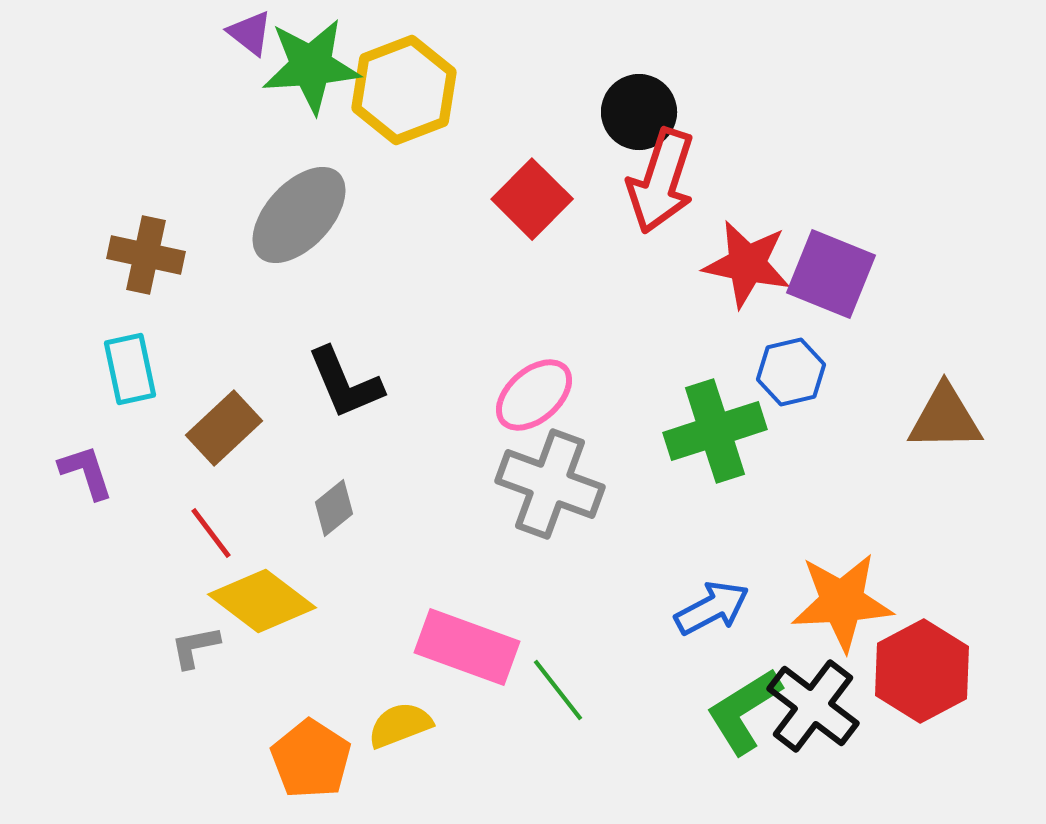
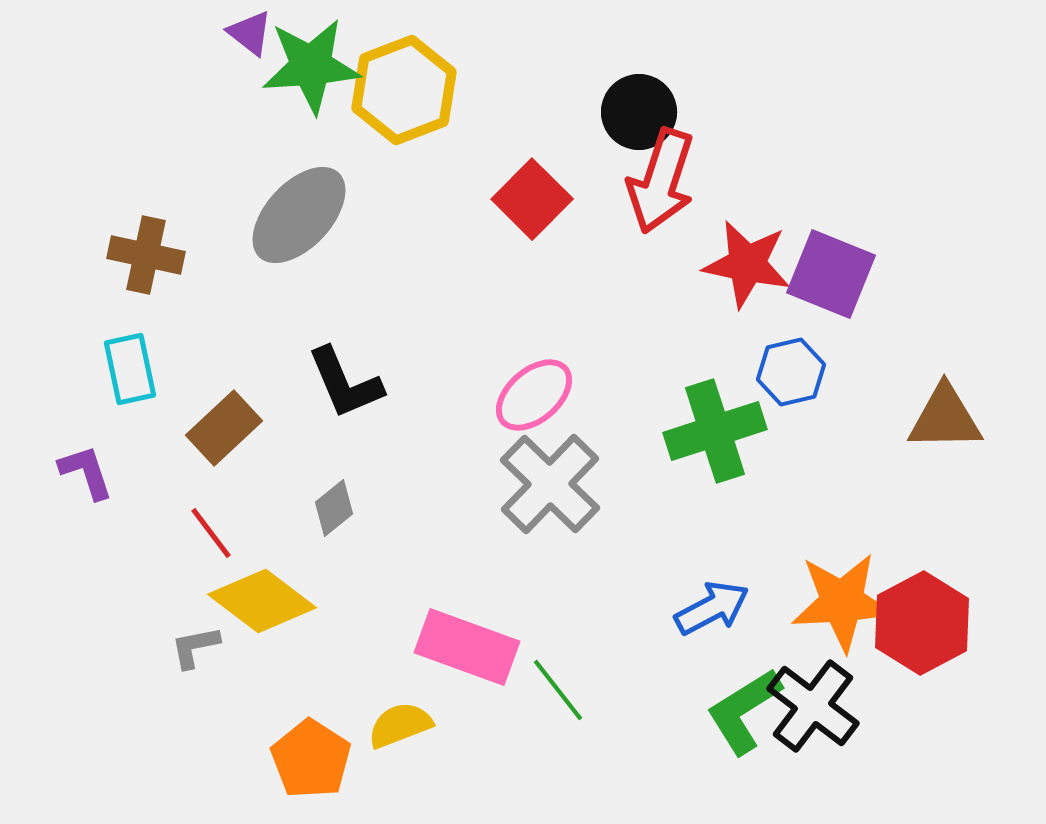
gray cross: rotated 24 degrees clockwise
red hexagon: moved 48 px up
